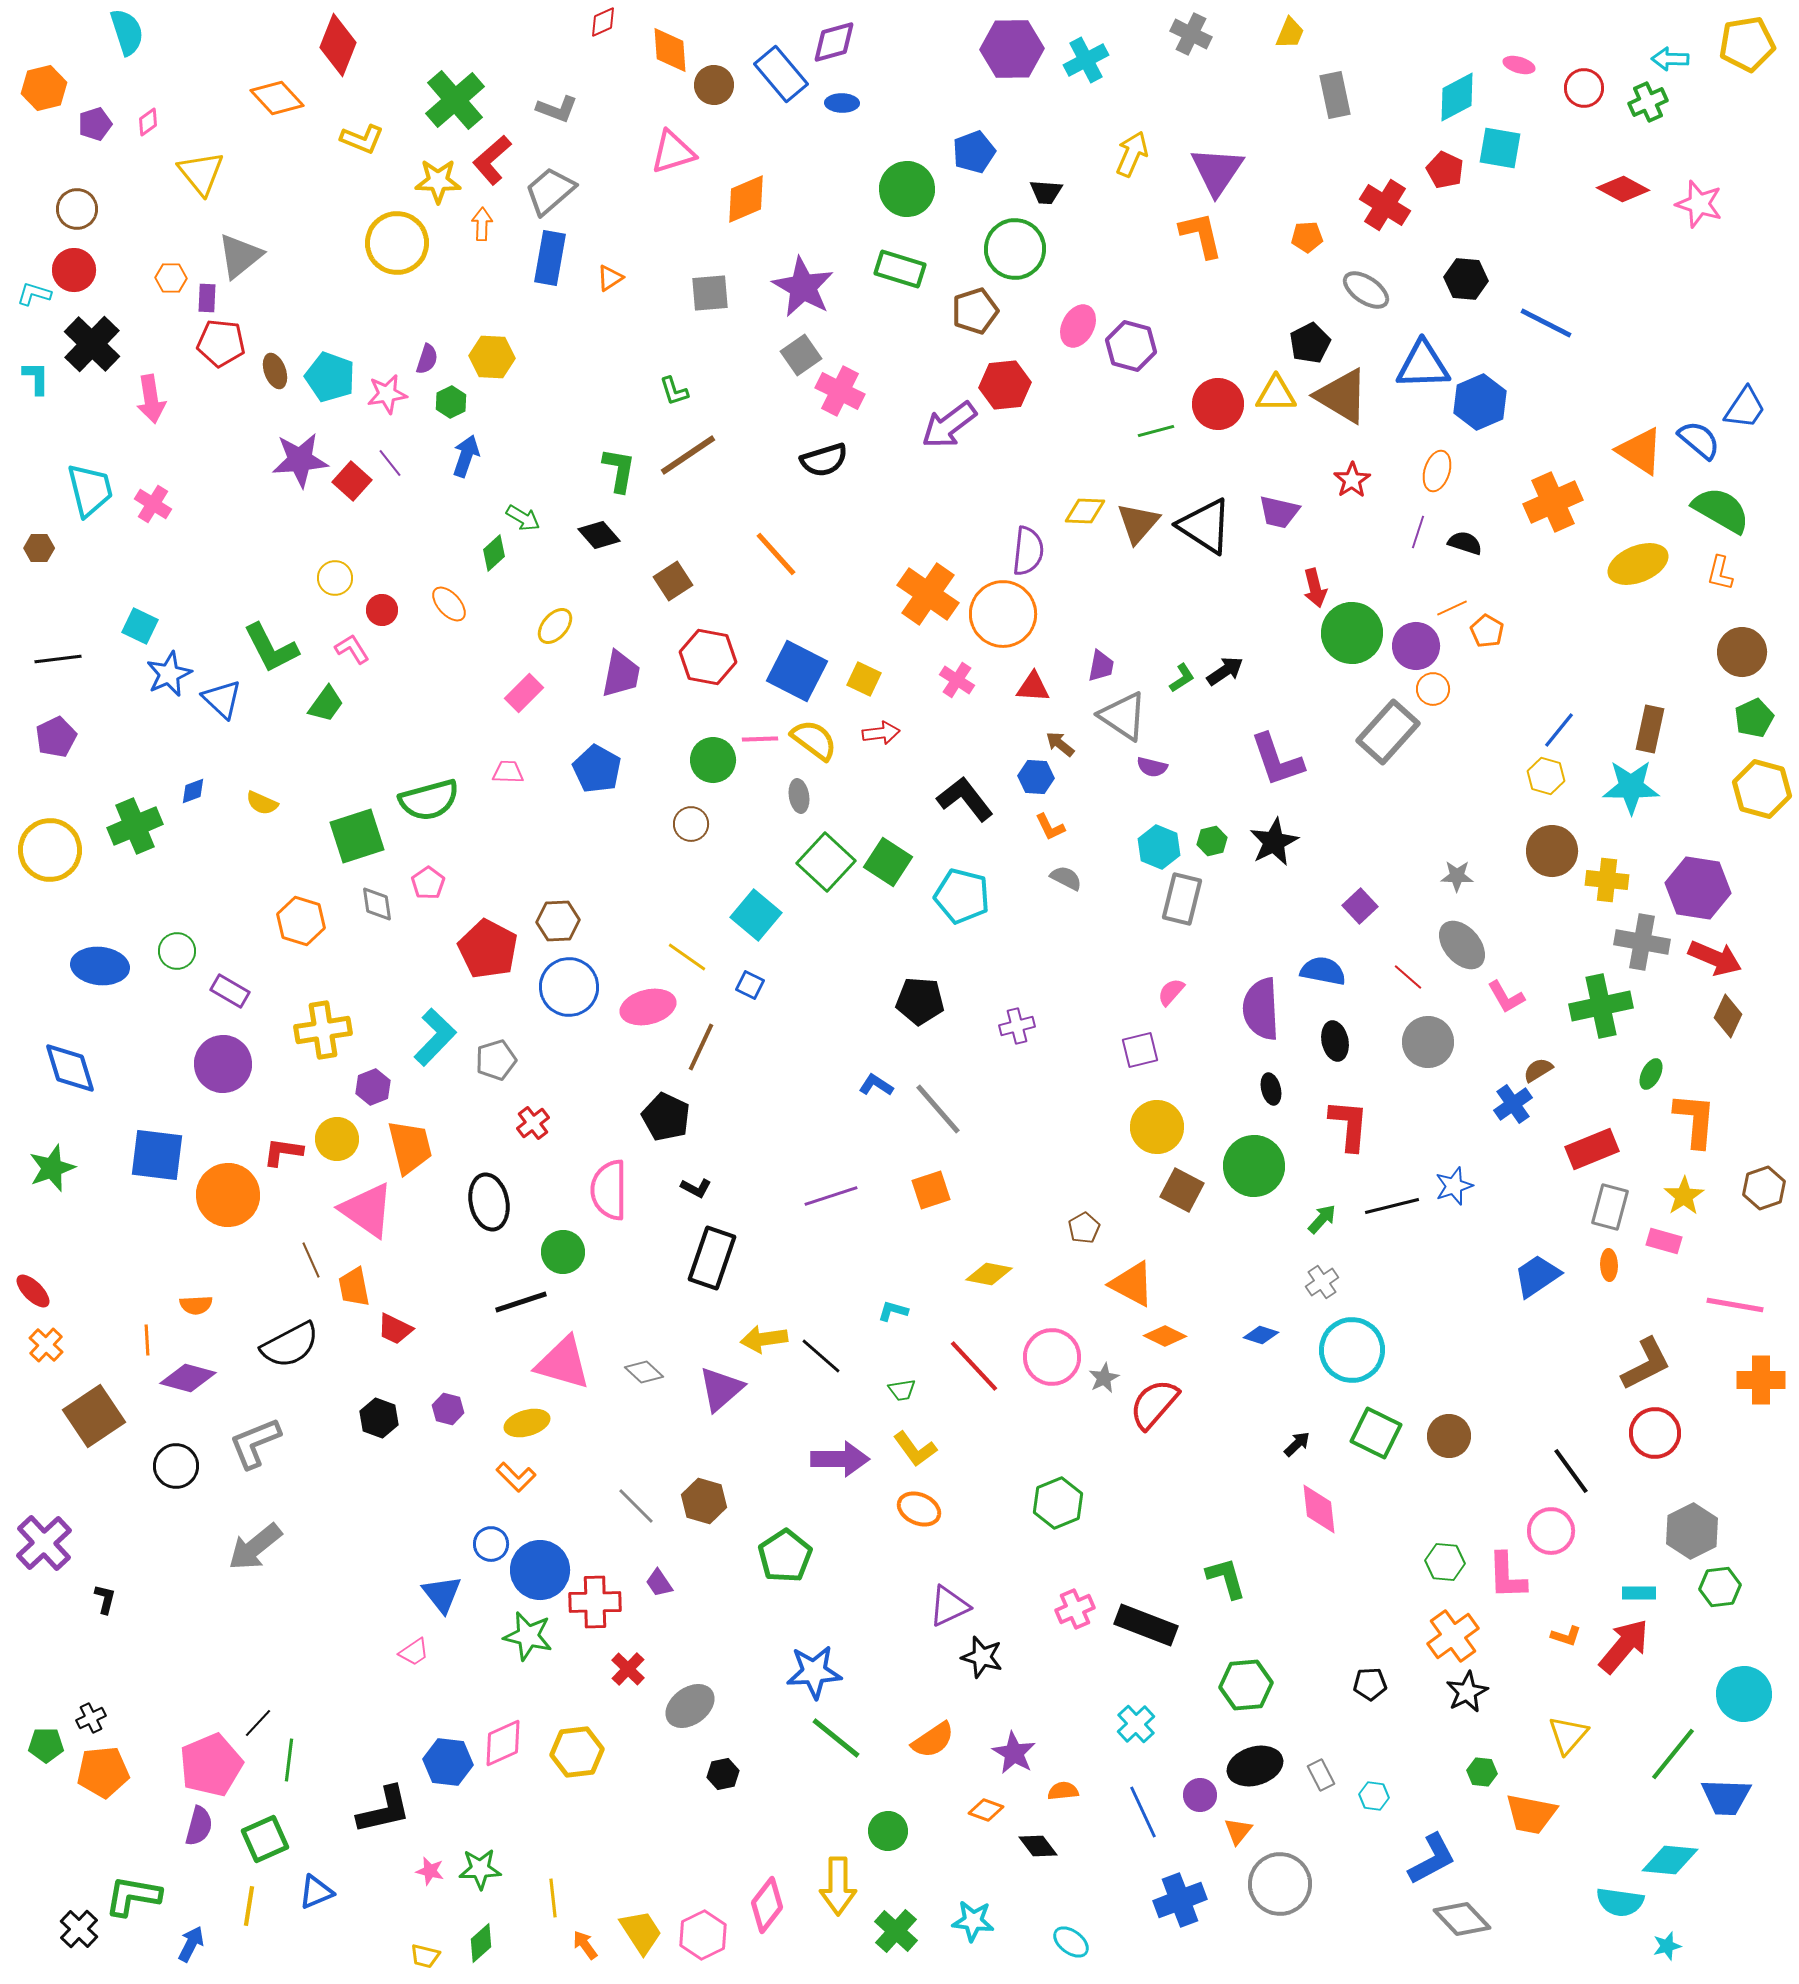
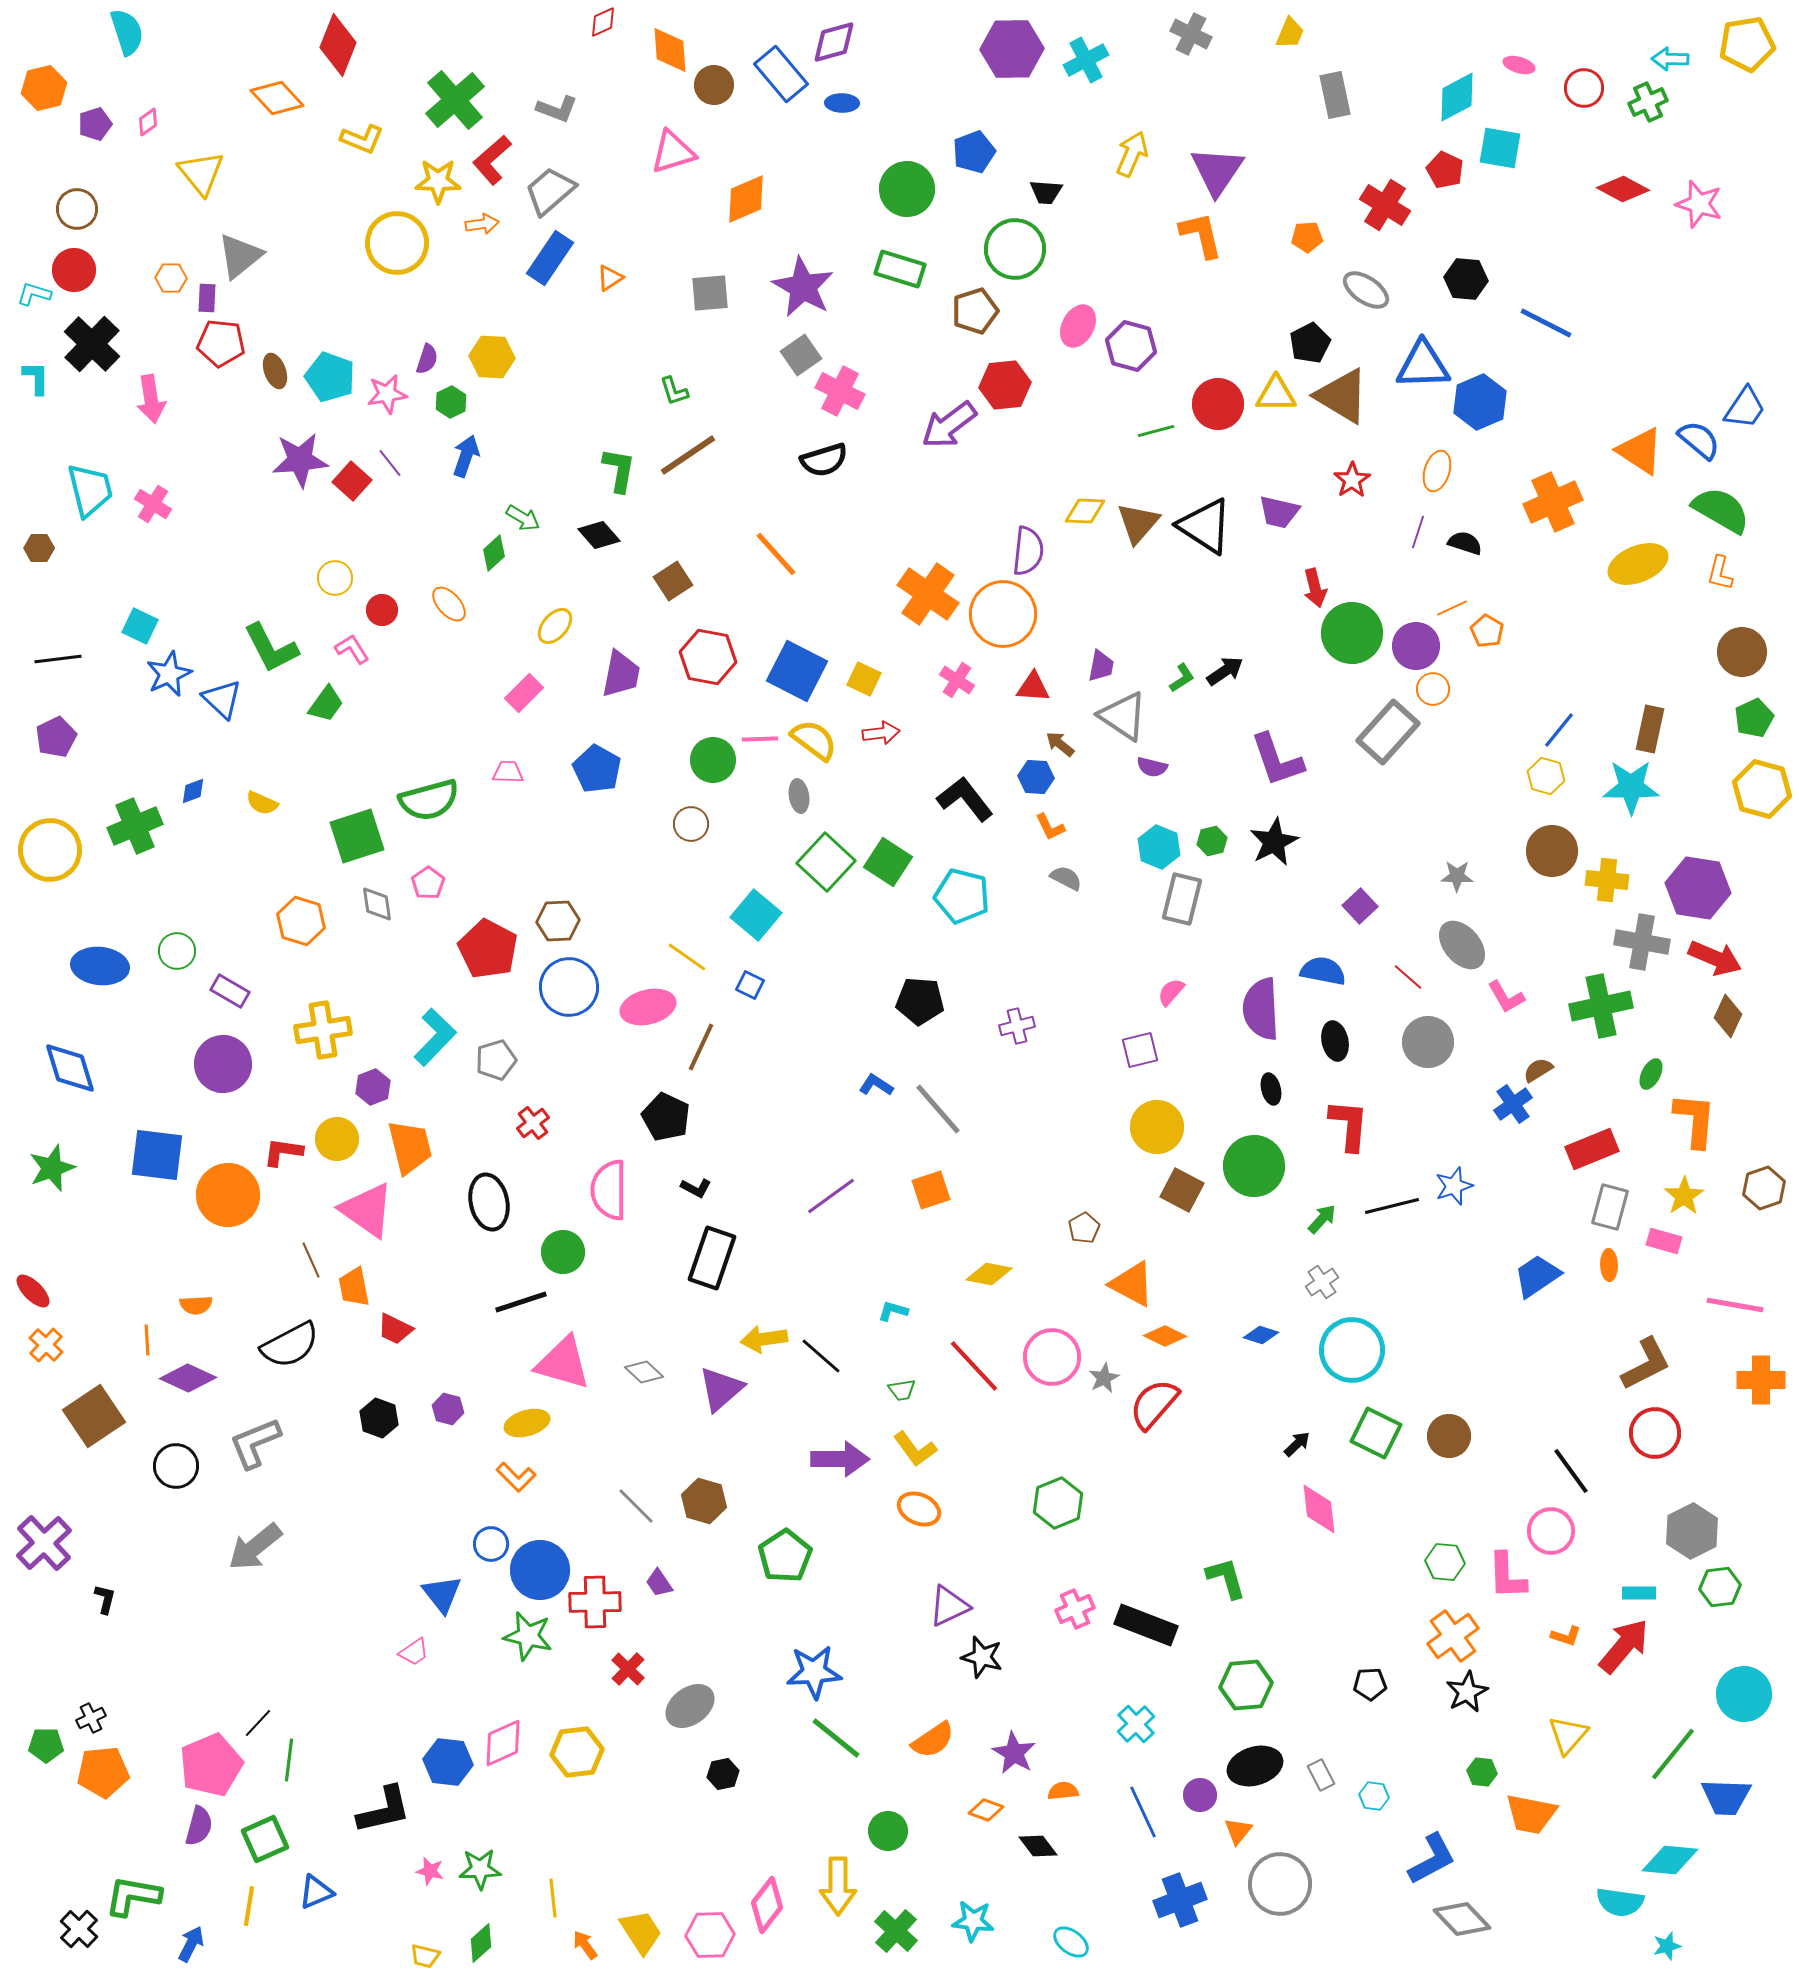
orange arrow at (482, 224): rotated 80 degrees clockwise
blue rectangle at (550, 258): rotated 24 degrees clockwise
purple line at (831, 1196): rotated 18 degrees counterclockwise
purple diamond at (188, 1378): rotated 10 degrees clockwise
pink hexagon at (703, 1935): moved 7 px right; rotated 24 degrees clockwise
